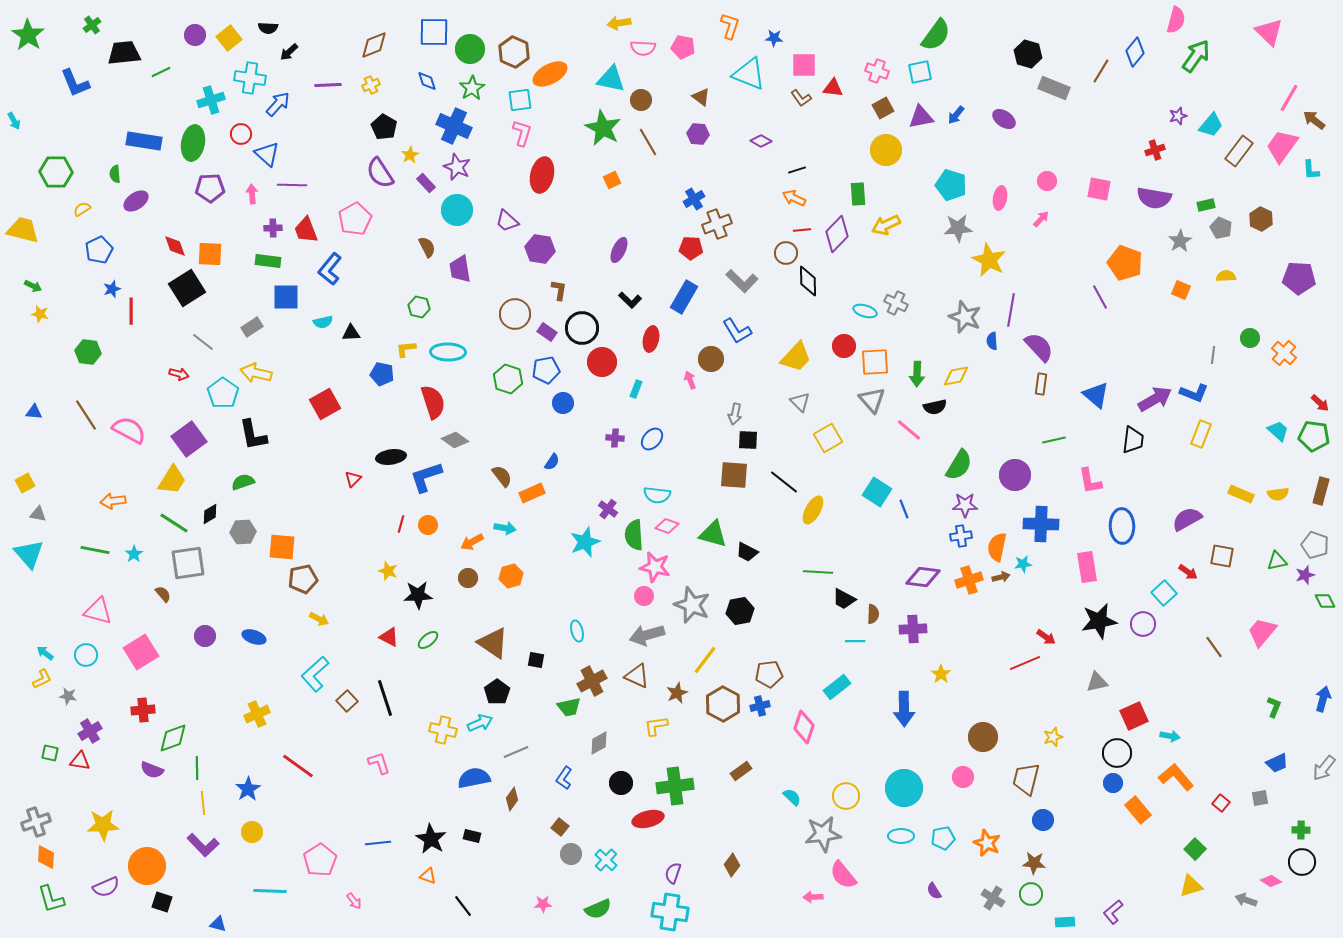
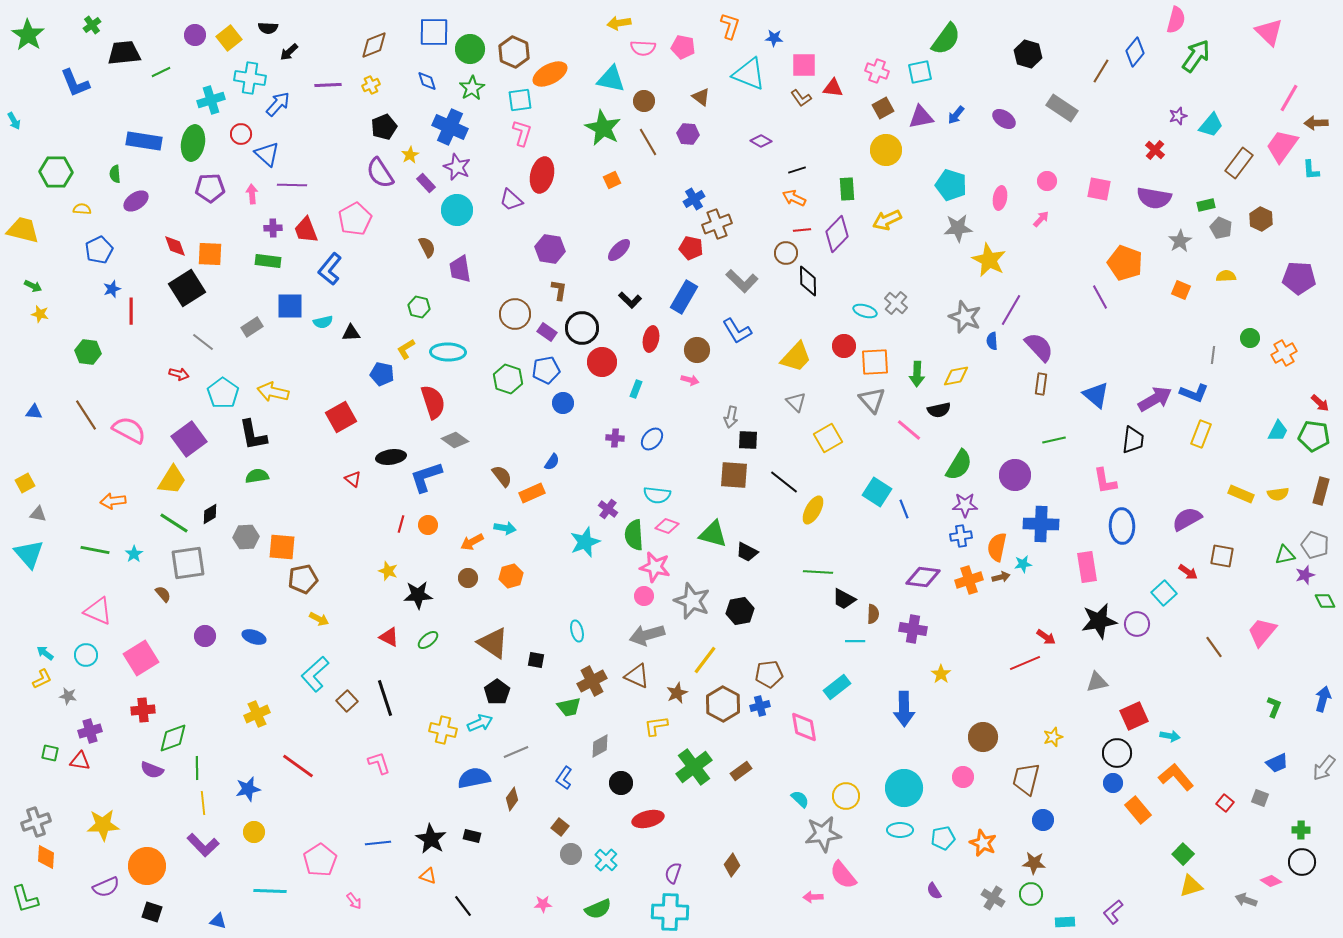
green semicircle at (936, 35): moved 10 px right, 4 px down
gray rectangle at (1054, 88): moved 8 px right, 20 px down; rotated 12 degrees clockwise
brown circle at (641, 100): moved 3 px right, 1 px down
brown arrow at (1314, 120): moved 2 px right, 3 px down; rotated 40 degrees counterclockwise
blue cross at (454, 126): moved 4 px left, 1 px down
black pentagon at (384, 127): rotated 20 degrees clockwise
purple hexagon at (698, 134): moved 10 px left
red cross at (1155, 150): rotated 30 degrees counterclockwise
brown rectangle at (1239, 151): moved 12 px down
green rectangle at (858, 194): moved 11 px left, 5 px up
yellow semicircle at (82, 209): rotated 36 degrees clockwise
purple trapezoid at (507, 221): moved 4 px right, 21 px up
yellow arrow at (886, 225): moved 1 px right, 5 px up
red pentagon at (691, 248): rotated 10 degrees clockwise
purple hexagon at (540, 249): moved 10 px right
purple ellipse at (619, 250): rotated 20 degrees clockwise
blue square at (286, 297): moved 4 px right, 9 px down
gray cross at (896, 303): rotated 15 degrees clockwise
purple line at (1011, 310): rotated 20 degrees clockwise
yellow L-shape at (406, 349): rotated 25 degrees counterclockwise
orange cross at (1284, 353): rotated 20 degrees clockwise
brown circle at (711, 359): moved 14 px left, 9 px up
yellow arrow at (256, 373): moved 17 px right, 19 px down
pink arrow at (690, 380): rotated 126 degrees clockwise
gray triangle at (800, 402): moved 4 px left
red square at (325, 404): moved 16 px right, 13 px down
black semicircle at (935, 407): moved 4 px right, 3 px down
gray arrow at (735, 414): moved 4 px left, 3 px down
cyan trapezoid at (1278, 431): rotated 75 degrees clockwise
red triangle at (353, 479): rotated 36 degrees counterclockwise
pink L-shape at (1090, 481): moved 15 px right
green semicircle at (243, 482): moved 14 px right, 6 px up; rotated 10 degrees clockwise
gray hexagon at (243, 532): moved 3 px right, 5 px down
green triangle at (1277, 561): moved 8 px right, 6 px up
gray star at (692, 605): moved 4 px up
pink triangle at (98, 611): rotated 8 degrees clockwise
purple circle at (1143, 624): moved 6 px left
purple cross at (913, 629): rotated 12 degrees clockwise
pink square at (141, 652): moved 6 px down
pink diamond at (804, 727): rotated 28 degrees counterclockwise
purple cross at (90, 731): rotated 15 degrees clockwise
gray diamond at (599, 743): moved 1 px right, 3 px down
green cross at (675, 786): moved 19 px right, 19 px up; rotated 30 degrees counterclockwise
blue star at (248, 789): rotated 20 degrees clockwise
cyan semicircle at (792, 797): moved 8 px right, 2 px down
gray square at (1260, 798): rotated 30 degrees clockwise
red square at (1221, 803): moved 4 px right
yellow circle at (252, 832): moved 2 px right
cyan ellipse at (901, 836): moved 1 px left, 6 px up
orange star at (987, 843): moved 4 px left
green square at (1195, 849): moved 12 px left, 5 px down
green L-shape at (51, 899): moved 26 px left
black square at (162, 902): moved 10 px left, 10 px down
cyan cross at (670, 912): rotated 6 degrees counterclockwise
blue triangle at (218, 924): moved 3 px up
